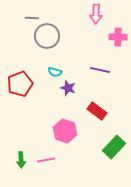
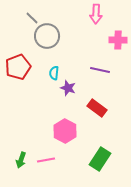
gray line: rotated 40 degrees clockwise
pink cross: moved 3 px down
cyan semicircle: moved 1 px left, 1 px down; rotated 80 degrees clockwise
red pentagon: moved 2 px left, 17 px up
red rectangle: moved 3 px up
pink hexagon: rotated 10 degrees clockwise
green rectangle: moved 14 px left, 12 px down; rotated 10 degrees counterclockwise
green arrow: rotated 21 degrees clockwise
